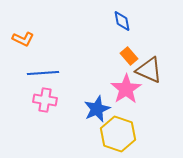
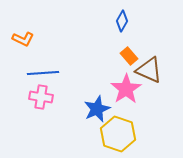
blue diamond: rotated 40 degrees clockwise
pink cross: moved 4 px left, 3 px up
